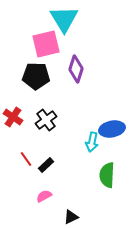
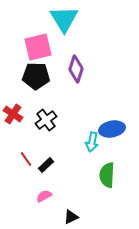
pink square: moved 8 px left, 3 px down
red cross: moved 3 px up
